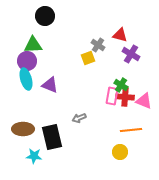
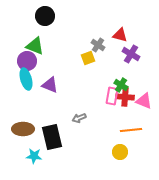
green triangle: moved 2 px right, 1 px down; rotated 24 degrees clockwise
